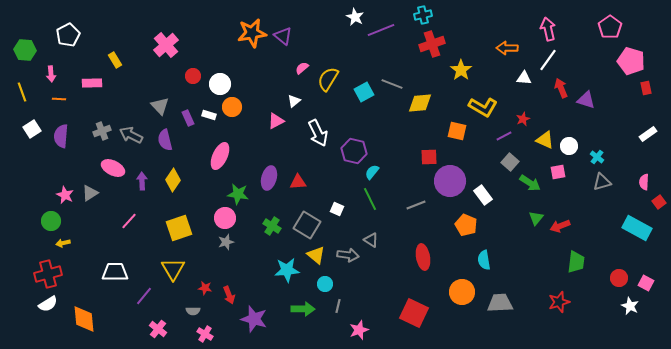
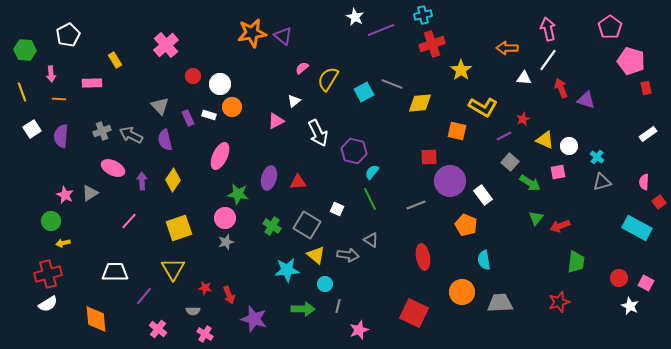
orange diamond at (84, 319): moved 12 px right
